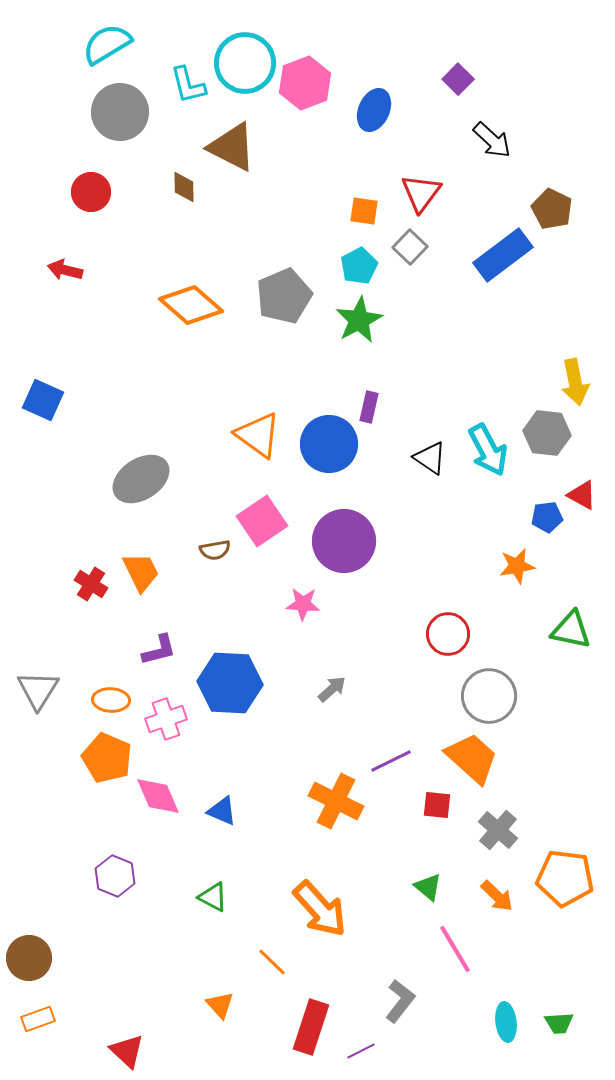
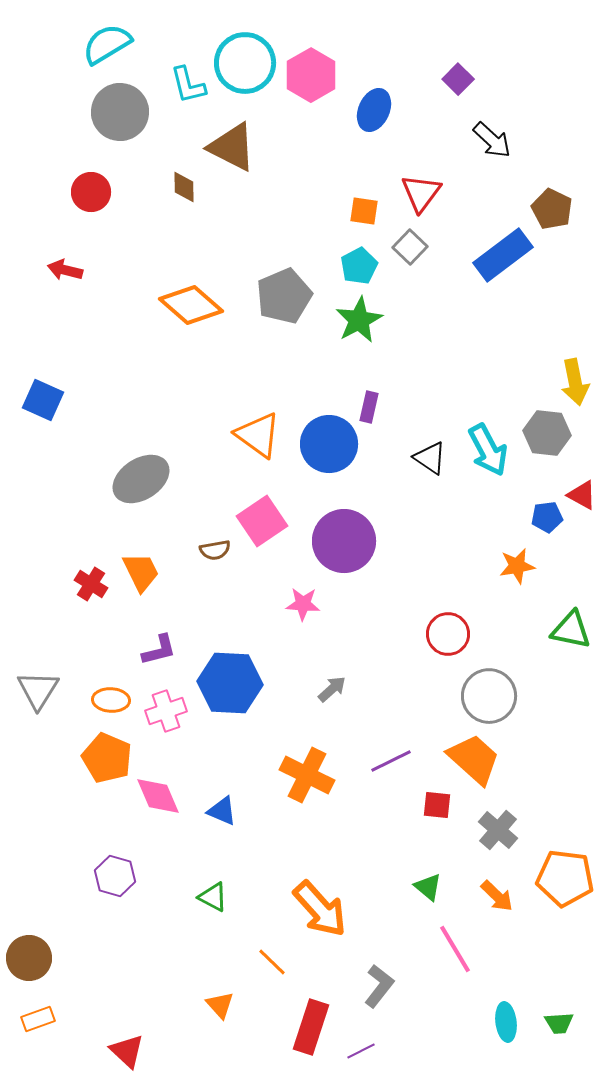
pink hexagon at (305, 83): moved 6 px right, 8 px up; rotated 9 degrees counterclockwise
pink cross at (166, 719): moved 8 px up
orange trapezoid at (472, 758): moved 2 px right, 1 px down
orange cross at (336, 801): moved 29 px left, 26 px up
purple hexagon at (115, 876): rotated 6 degrees counterclockwise
gray L-shape at (400, 1001): moved 21 px left, 15 px up
